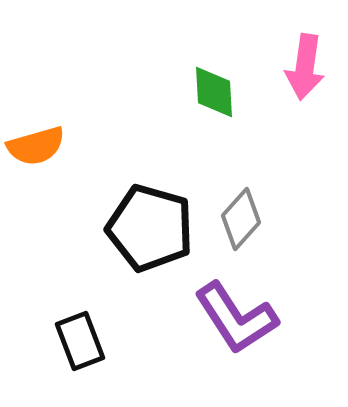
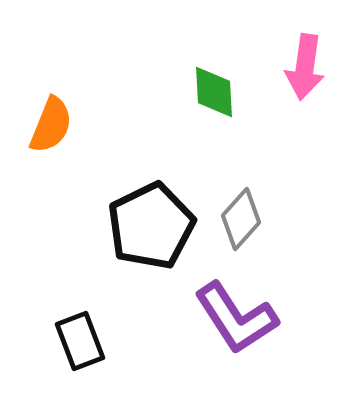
orange semicircle: moved 15 px right, 21 px up; rotated 52 degrees counterclockwise
black pentagon: moved 1 px right, 2 px up; rotated 30 degrees clockwise
